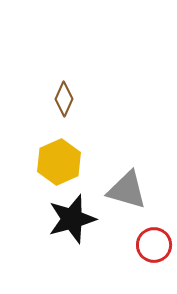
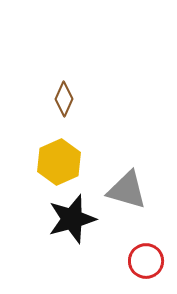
red circle: moved 8 px left, 16 px down
